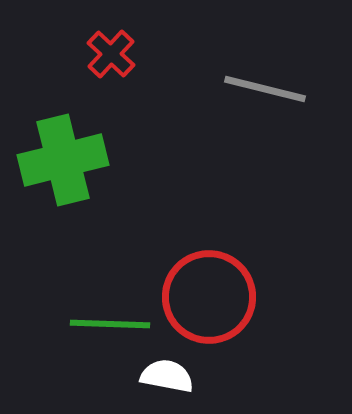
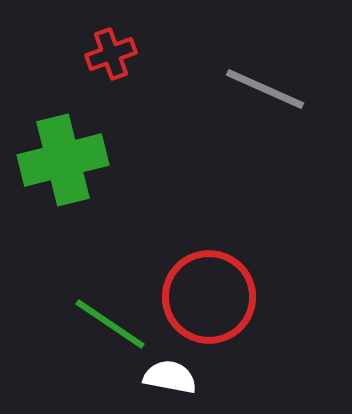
red cross: rotated 27 degrees clockwise
gray line: rotated 10 degrees clockwise
green line: rotated 32 degrees clockwise
white semicircle: moved 3 px right, 1 px down
